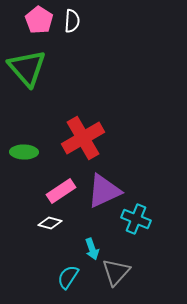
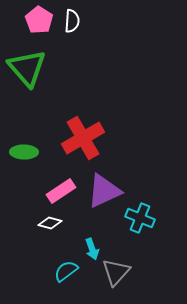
cyan cross: moved 4 px right, 1 px up
cyan semicircle: moved 2 px left, 6 px up; rotated 20 degrees clockwise
